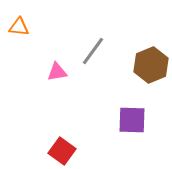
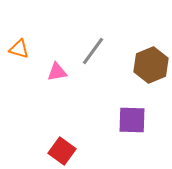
orange triangle: moved 22 px down; rotated 10 degrees clockwise
